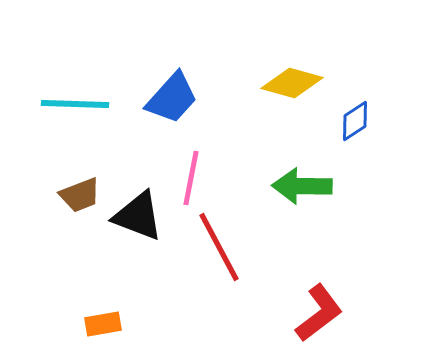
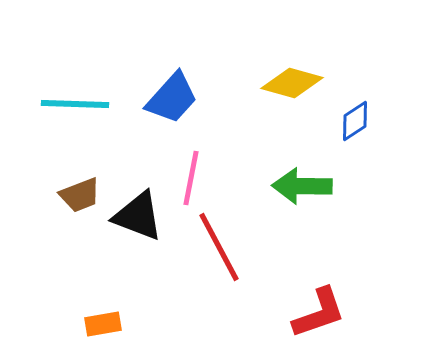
red L-shape: rotated 18 degrees clockwise
